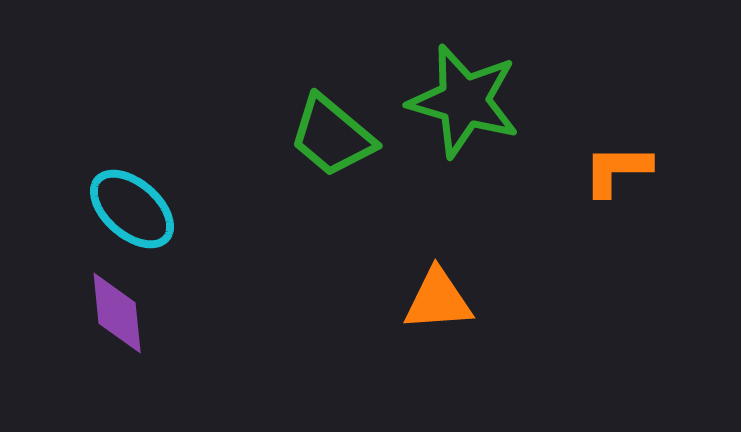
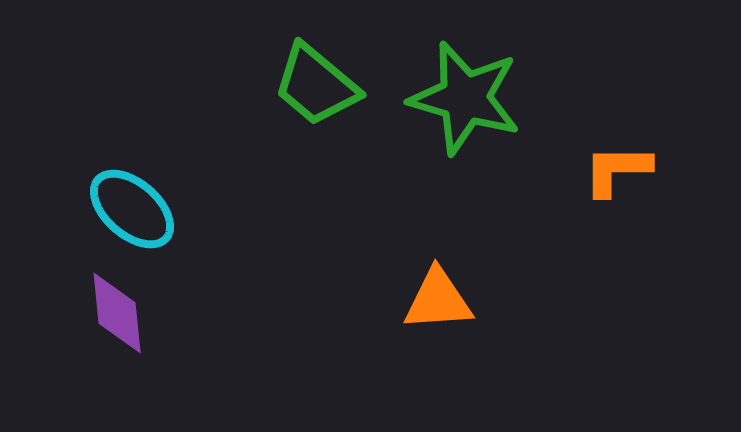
green star: moved 1 px right, 3 px up
green trapezoid: moved 16 px left, 51 px up
